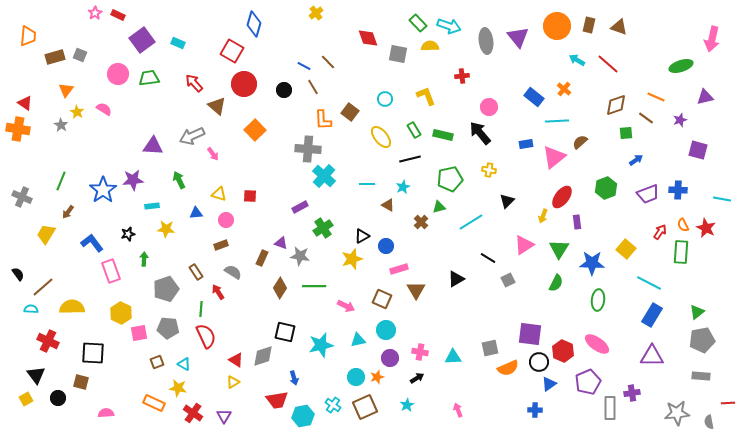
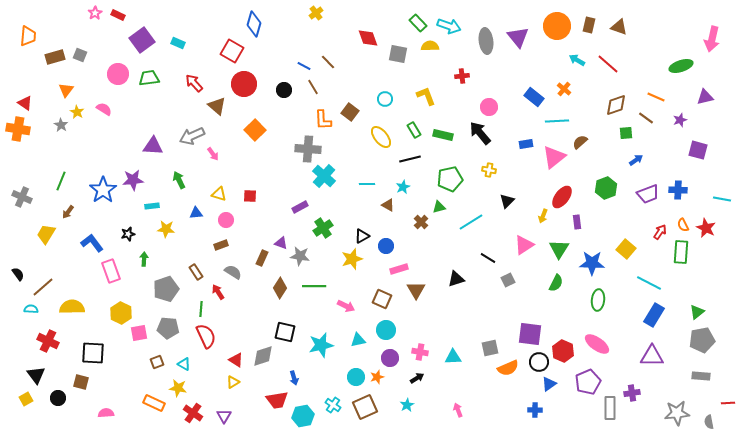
black triangle at (456, 279): rotated 12 degrees clockwise
blue rectangle at (652, 315): moved 2 px right
